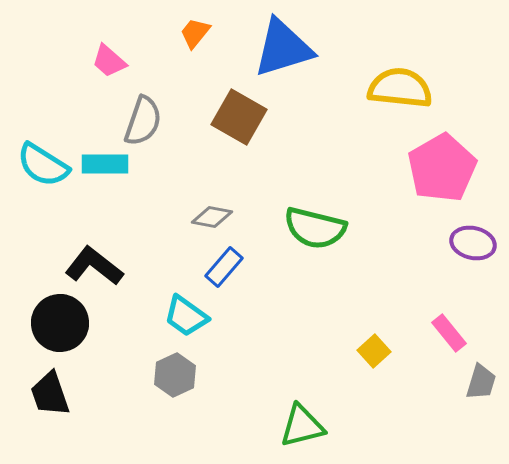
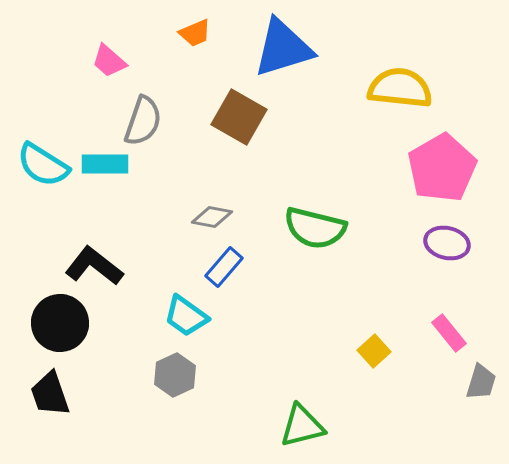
orange trapezoid: rotated 152 degrees counterclockwise
purple ellipse: moved 26 px left
